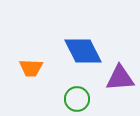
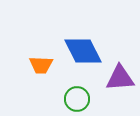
orange trapezoid: moved 10 px right, 3 px up
